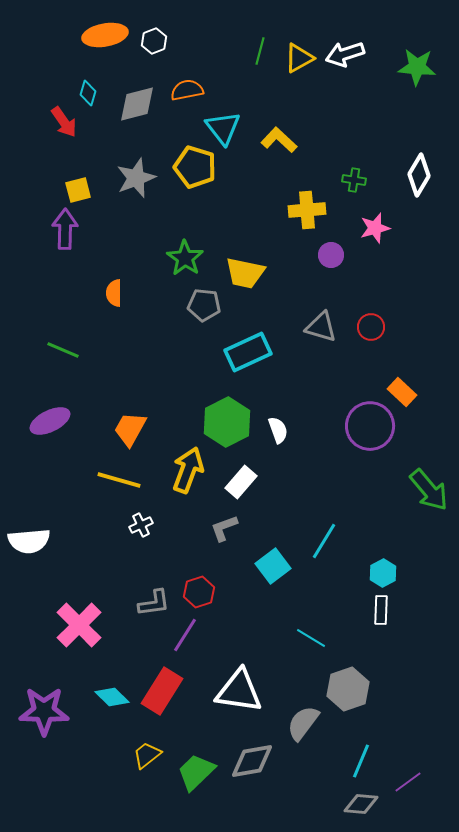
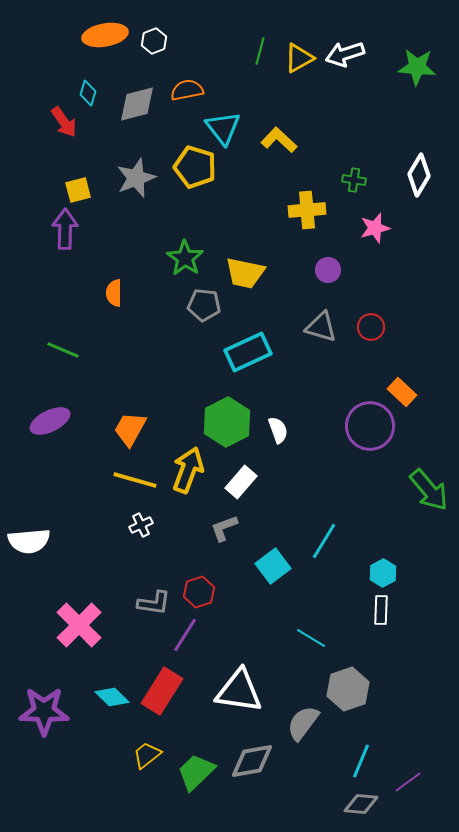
purple circle at (331, 255): moved 3 px left, 15 px down
yellow line at (119, 480): moved 16 px right
gray L-shape at (154, 603): rotated 16 degrees clockwise
